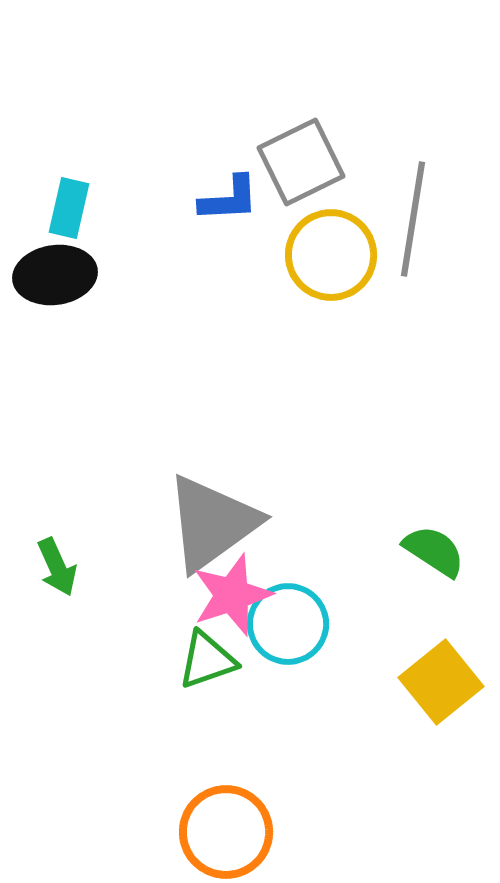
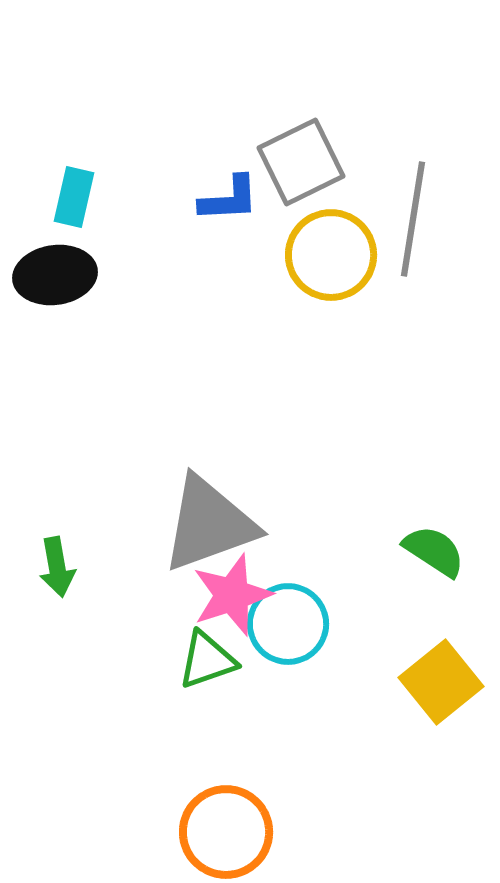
cyan rectangle: moved 5 px right, 11 px up
gray triangle: moved 3 px left, 1 px down; rotated 16 degrees clockwise
green arrow: rotated 14 degrees clockwise
